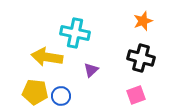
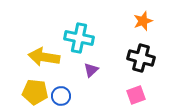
cyan cross: moved 4 px right, 5 px down
yellow arrow: moved 3 px left
